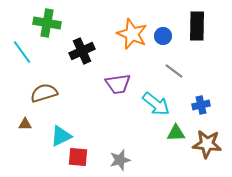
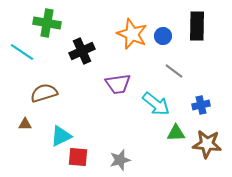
cyan line: rotated 20 degrees counterclockwise
